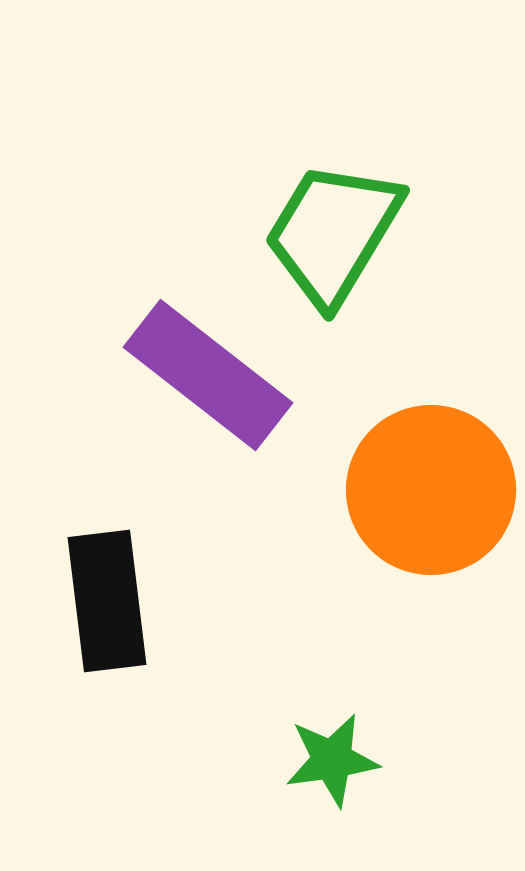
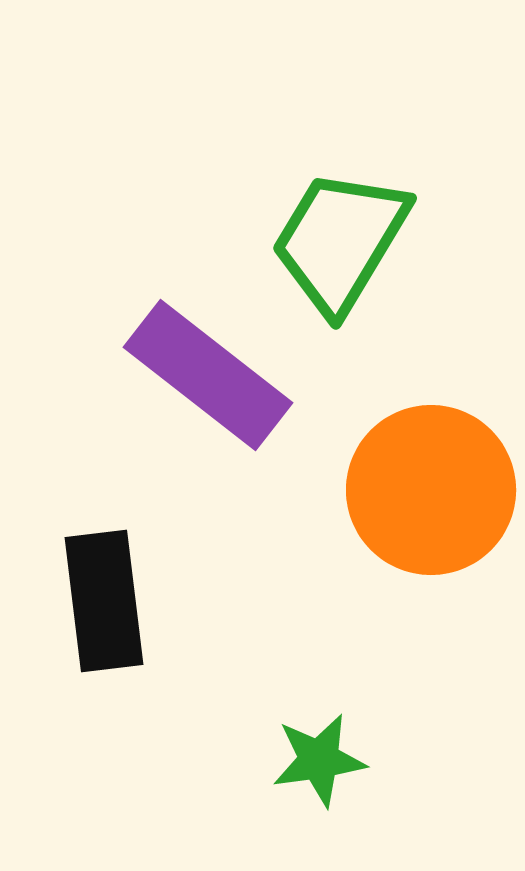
green trapezoid: moved 7 px right, 8 px down
black rectangle: moved 3 px left
green star: moved 13 px left
